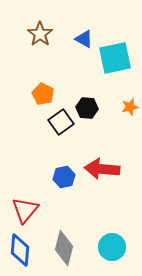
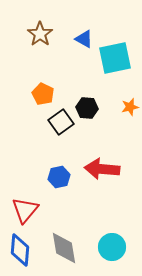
blue hexagon: moved 5 px left
gray diamond: rotated 24 degrees counterclockwise
